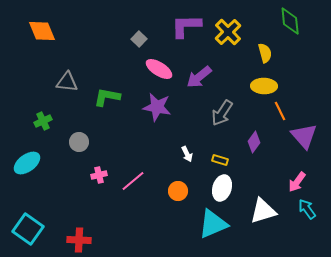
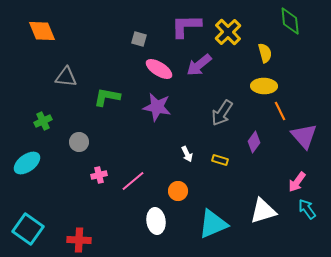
gray square: rotated 28 degrees counterclockwise
purple arrow: moved 12 px up
gray triangle: moved 1 px left, 5 px up
white ellipse: moved 66 px left, 33 px down; rotated 25 degrees counterclockwise
